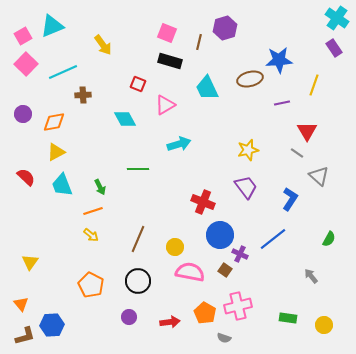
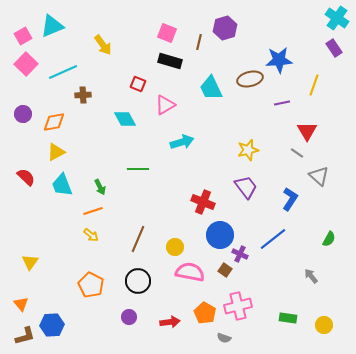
cyan trapezoid at (207, 88): moved 4 px right
cyan arrow at (179, 144): moved 3 px right, 2 px up
